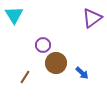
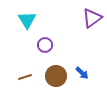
cyan triangle: moved 13 px right, 5 px down
purple circle: moved 2 px right
brown circle: moved 13 px down
brown line: rotated 40 degrees clockwise
